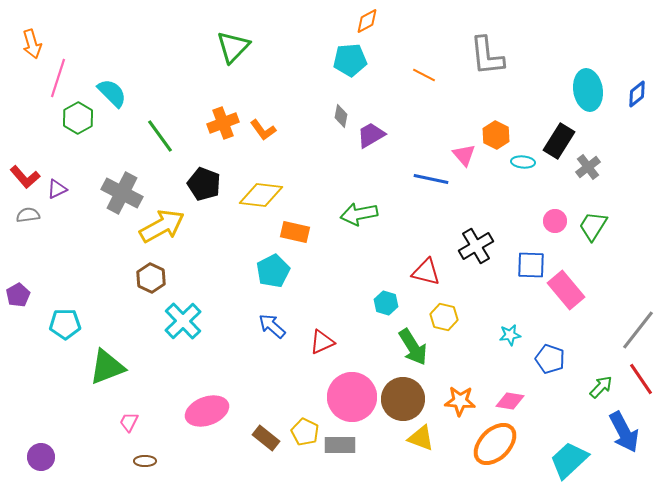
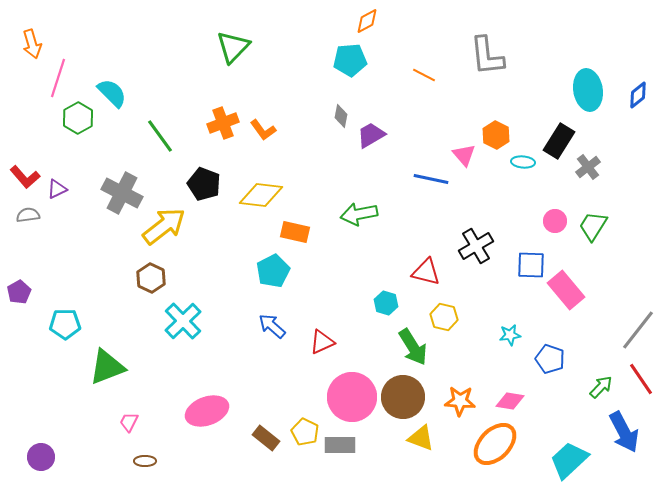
blue diamond at (637, 94): moved 1 px right, 1 px down
yellow arrow at (162, 226): moved 2 px right; rotated 9 degrees counterclockwise
purple pentagon at (18, 295): moved 1 px right, 3 px up
brown circle at (403, 399): moved 2 px up
